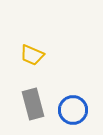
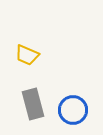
yellow trapezoid: moved 5 px left
